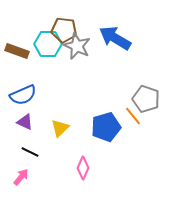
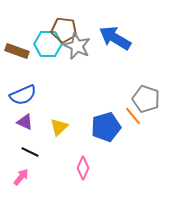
yellow triangle: moved 1 px left, 1 px up
